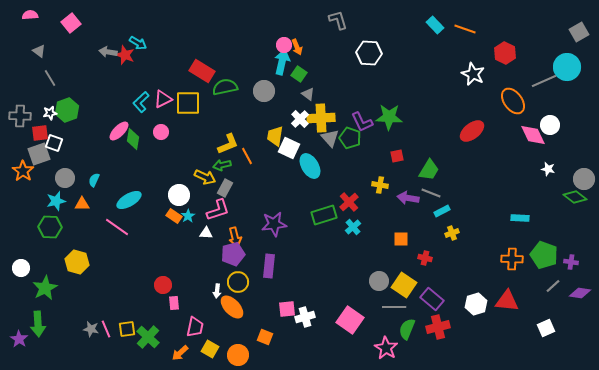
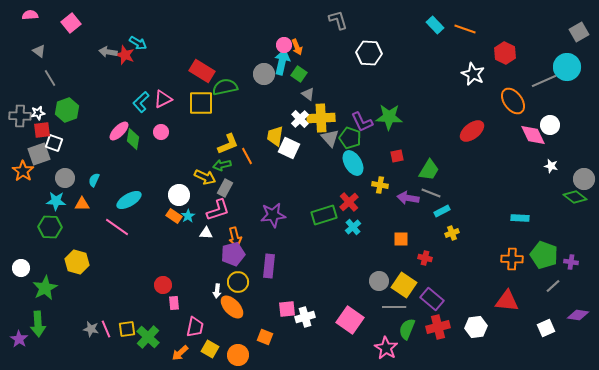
gray circle at (264, 91): moved 17 px up
yellow square at (188, 103): moved 13 px right
white star at (50, 113): moved 12 px left
red square at (40, 133): moved 2 px right, 3 px up
cyan ellipse at (310, 166): moved 43 px right, 3 px up
white star at (548, 169): moved 3 px right, 3 px up
cyan star at (56, 201): rotated 18 degrees clockwise
purple star at (274, 224): moved 1 px left, 9 px up
purple diamond at (580, 293): moved 2 px left, 22 px down
white hexagon at (476, 304): moved 23 px down; rotated 10 degrees clockwise
